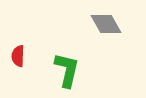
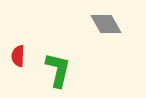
green L-shape: moved 9 px left
